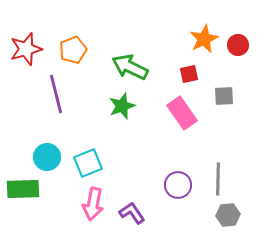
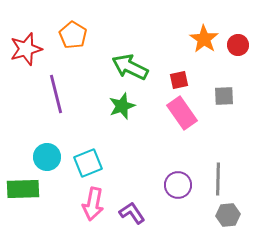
orange star: rotated 12 degrees counterclockwise
orange pentagon: moved 15 px up; rotated 20 degrees counterclockwise
red square: moved 10 px left, 6 px down
